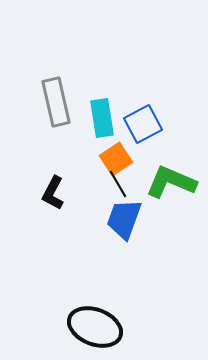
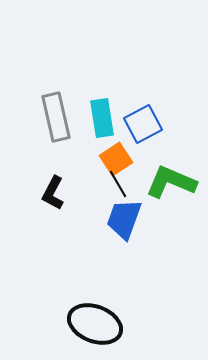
gray rectangle: moved 15 px down
black ellipse: moved 3 px up
